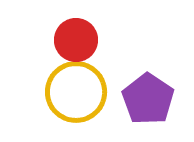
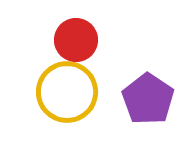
yellow circle: moved 9 px left
